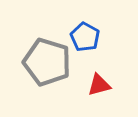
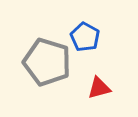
red triangle: moved 3 px down
